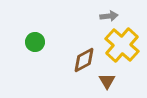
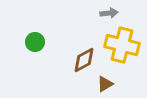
gray arrow: moved 3 px up
yellow cross: rotated 28 degrees counterclockwise
brown triangle: moved 2 px left, 3 px down; rotated 30 degrees clockwise
